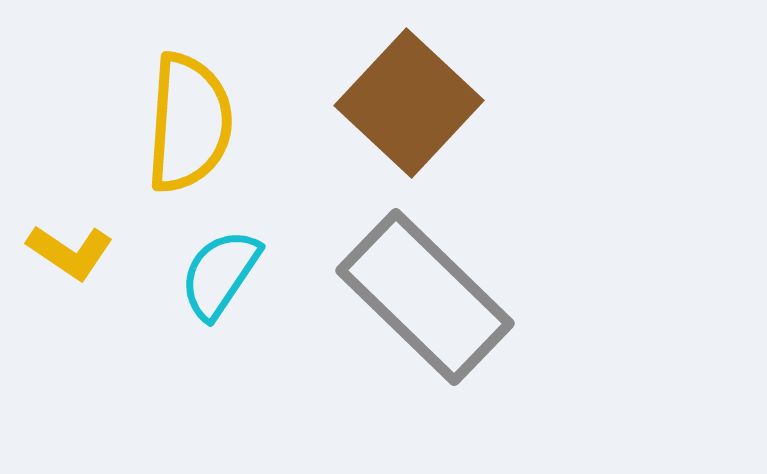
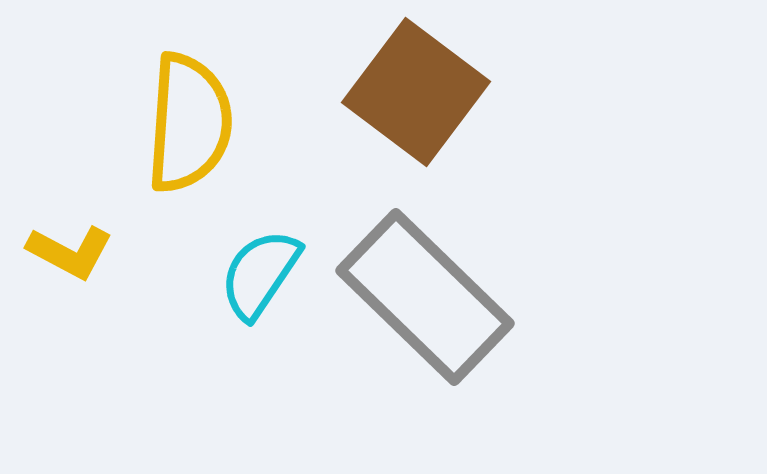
brown square: moved 7 px right, 11 px up; rotated 6 degrees counterclockwise
yellow L-shape: rotated 6 degrees counterclockwise
cyan semicircle: moved 40 px right
